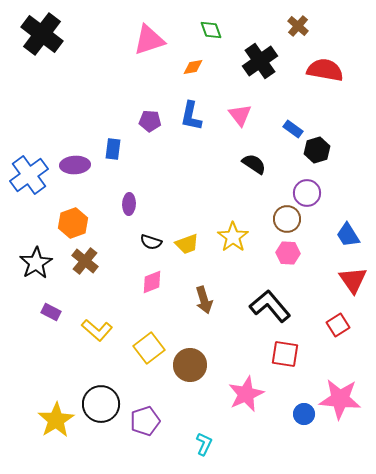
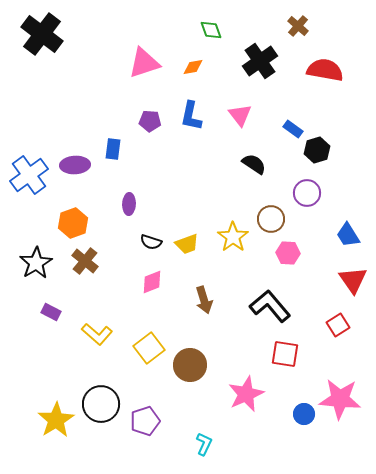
pink triangle at (149, 40): moved 5 px left, 23 px down
brown circle at (287, 219): moved 16 px left
yellow L-shape at (97, 330): moved 4 px down
